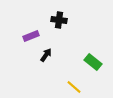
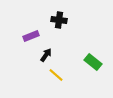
yellow line: moved 18 px left, 12 px up
